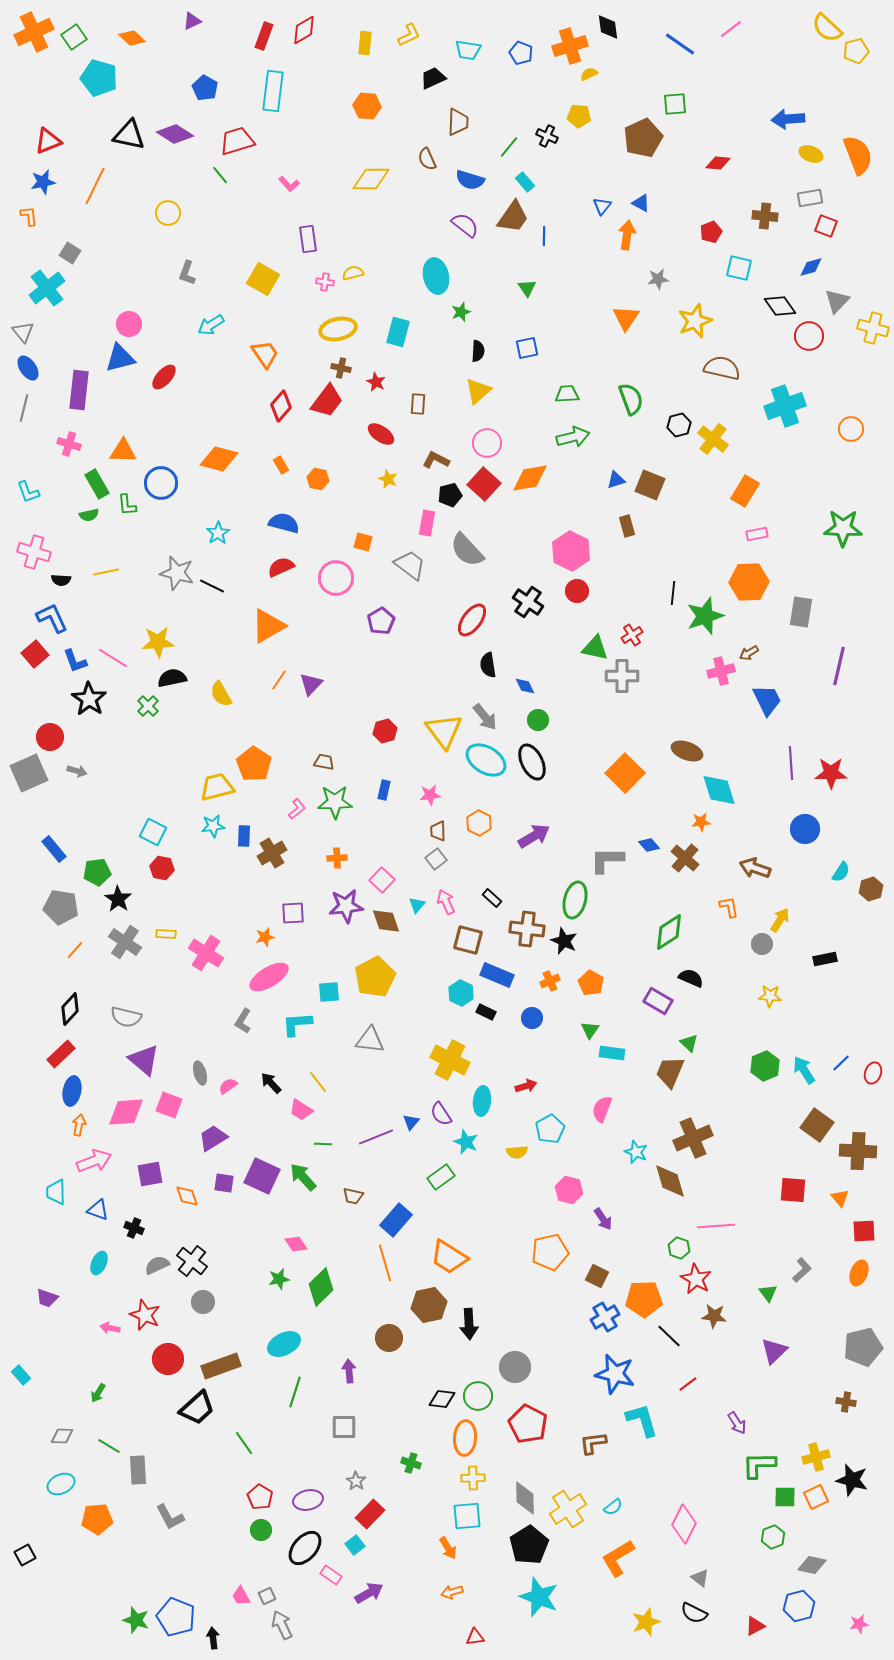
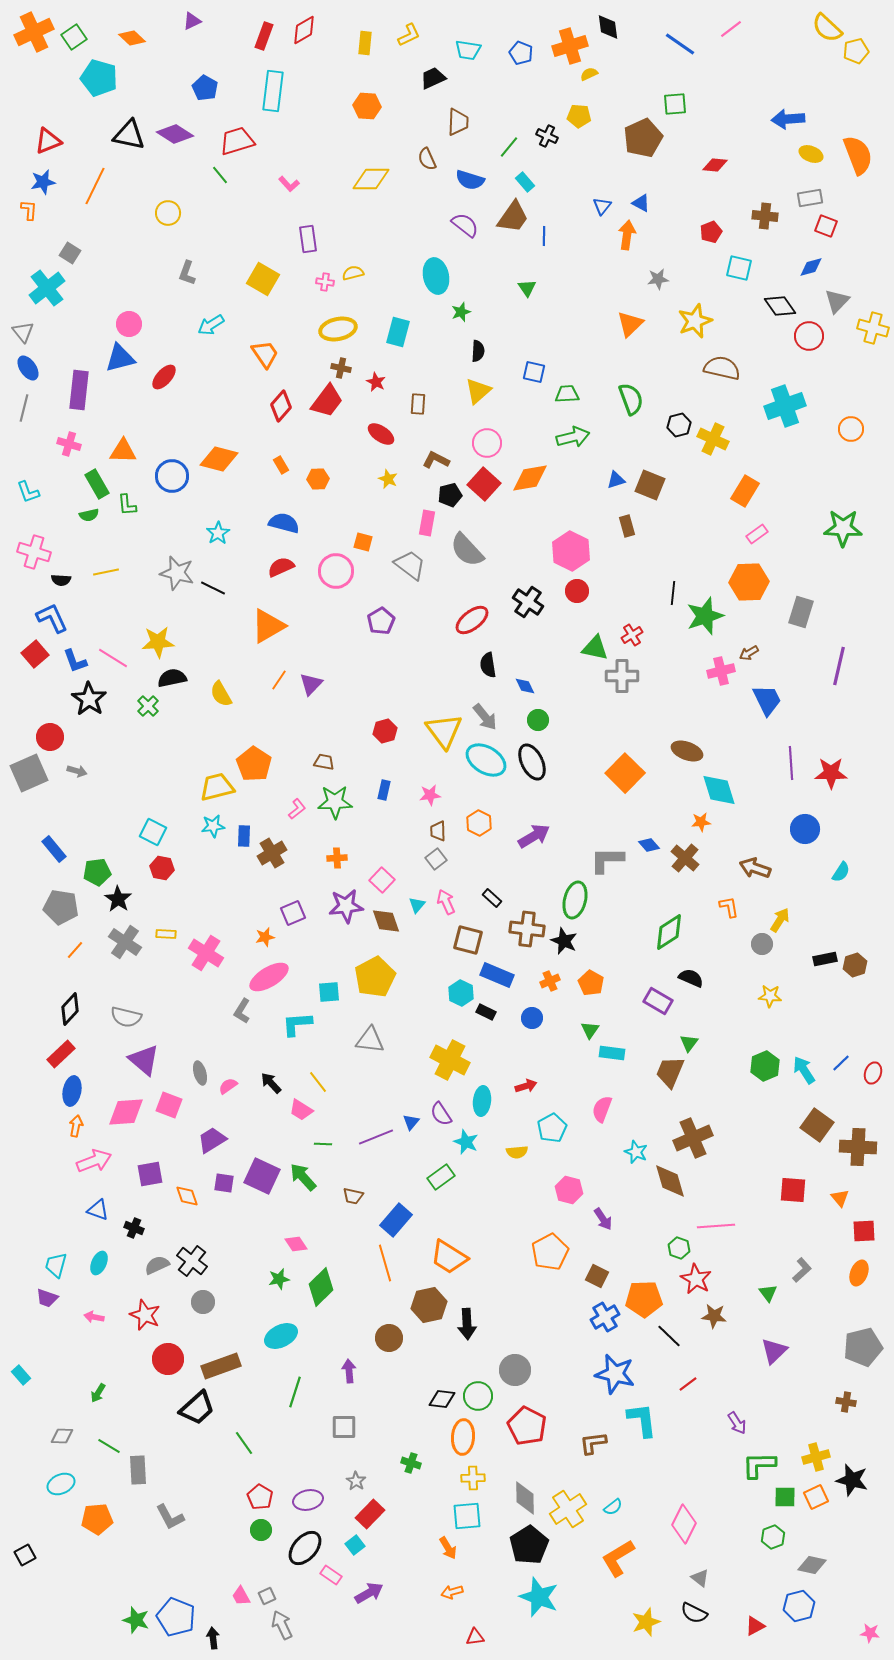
red diamond at (718, 163): moved 3 px left, 2 px down
orange L-shape at (29, 216): moved 6 px up; rotated 10 degrees clockwise
orange triangle at (626, 318): moved 4 px right, 6 px down; rotated 12 degrees clockwise
blue square at (527, 348): moved 7 px right, 24 px down; rotated 25 degrees clockwise
yellow cross at (713, 439): rotated 12 degrees counterclockwise
orange hexagon at (318, 479): rotated 15 degrees counterclockwise
blue circle at (161, 483): moved 11 px right, 7 px up
pink rectangle at (757, 534): rotated 25 degrees counterclockwise
pink circle at (336, 578): moved 7 px up
black line at (212, 586): moved 1 px right, 2 px down
gray rectangle at (801, 612): rotated 8 degrees clockwise
red ellipse at (472, 620): rotated 16 degrees clockwise
brown hexagon at (871, 889): moved 16 px left, 76 px down
purple square at (293, 913): rotated 20 degrees counterclockwise
gray L-shape at (243, 1021): moved 1 px left, 10 px up
green triangle at (689, 1043): rotated 24 degrees clockwise
orange arrow at (79, 1125): moved 3 px left, 1 px down
cyan pentagon at (550, 1129): moved 2 px right, 1 px up
purple trapezoid at (213, 1138): moved 1 px left, 2 px down
brown cross at (858, 1151): moved 4 px up
cyan trapezoid at (56, 1192): moved 73 px down; rotated 16 degrees clockwise
orange pentagon at (550, 1252): rotated 15 degrees counterclockwise
black arrow at (469, 1324): moved 2 px left
pink arrow at (110, 1328): moved 16 px left, 11 px up
cyan ellipse at (284, 1344): moved 3 px left, 8 px up
gray circle at (515, 1367): moved 3 px down
cyan L-shape at (642, 1420): rotated 9 degrees clockwise
red pentagon at (528, 1424): moved 1 px left, 2 px down
orange ellipse at (465, 1438): moved 2 px left, 1 px up
pink star at (859, 1624): moved 11 px right, 9 px down; rotated 18 degrees clockwise
